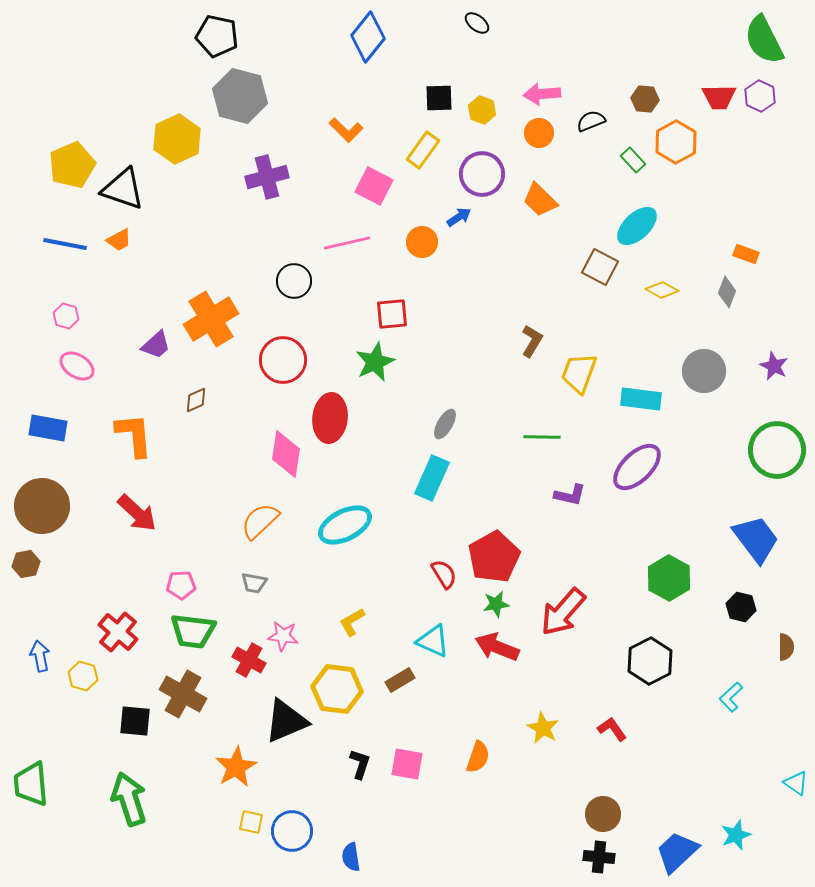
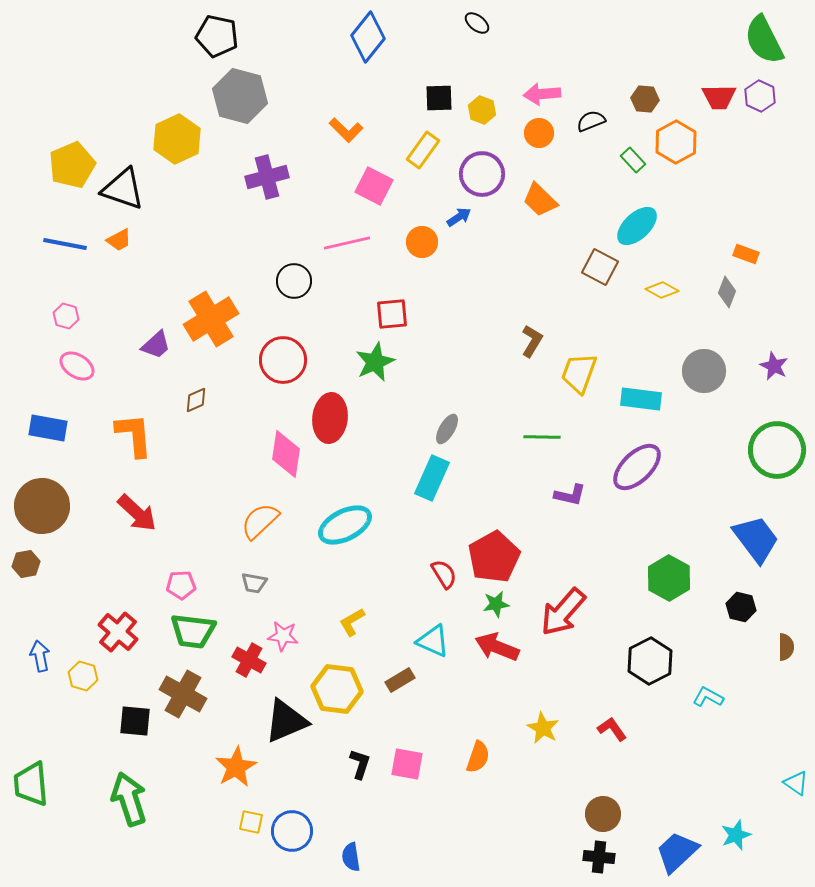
gray ellipse at (445, 424): moved 2 px right, 5 px down
cyan L-shape at (731, 697): moved 23 px left; rotated 72 degrees clockwise
